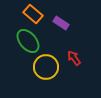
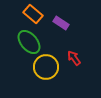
green ellipse: moved 1 px right, 1 px down
